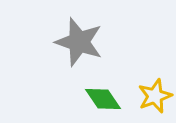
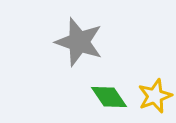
green diamond: moved 6 px right, 2 px up
